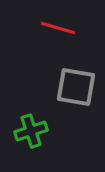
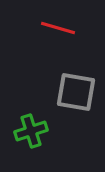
gray square: moved 5 px down
